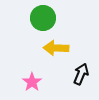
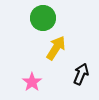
yellow arrow: rotated 120 degrees clockwise
